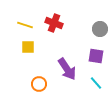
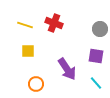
yellow square: moved 4 px down
orange circle: moved 3 px left
